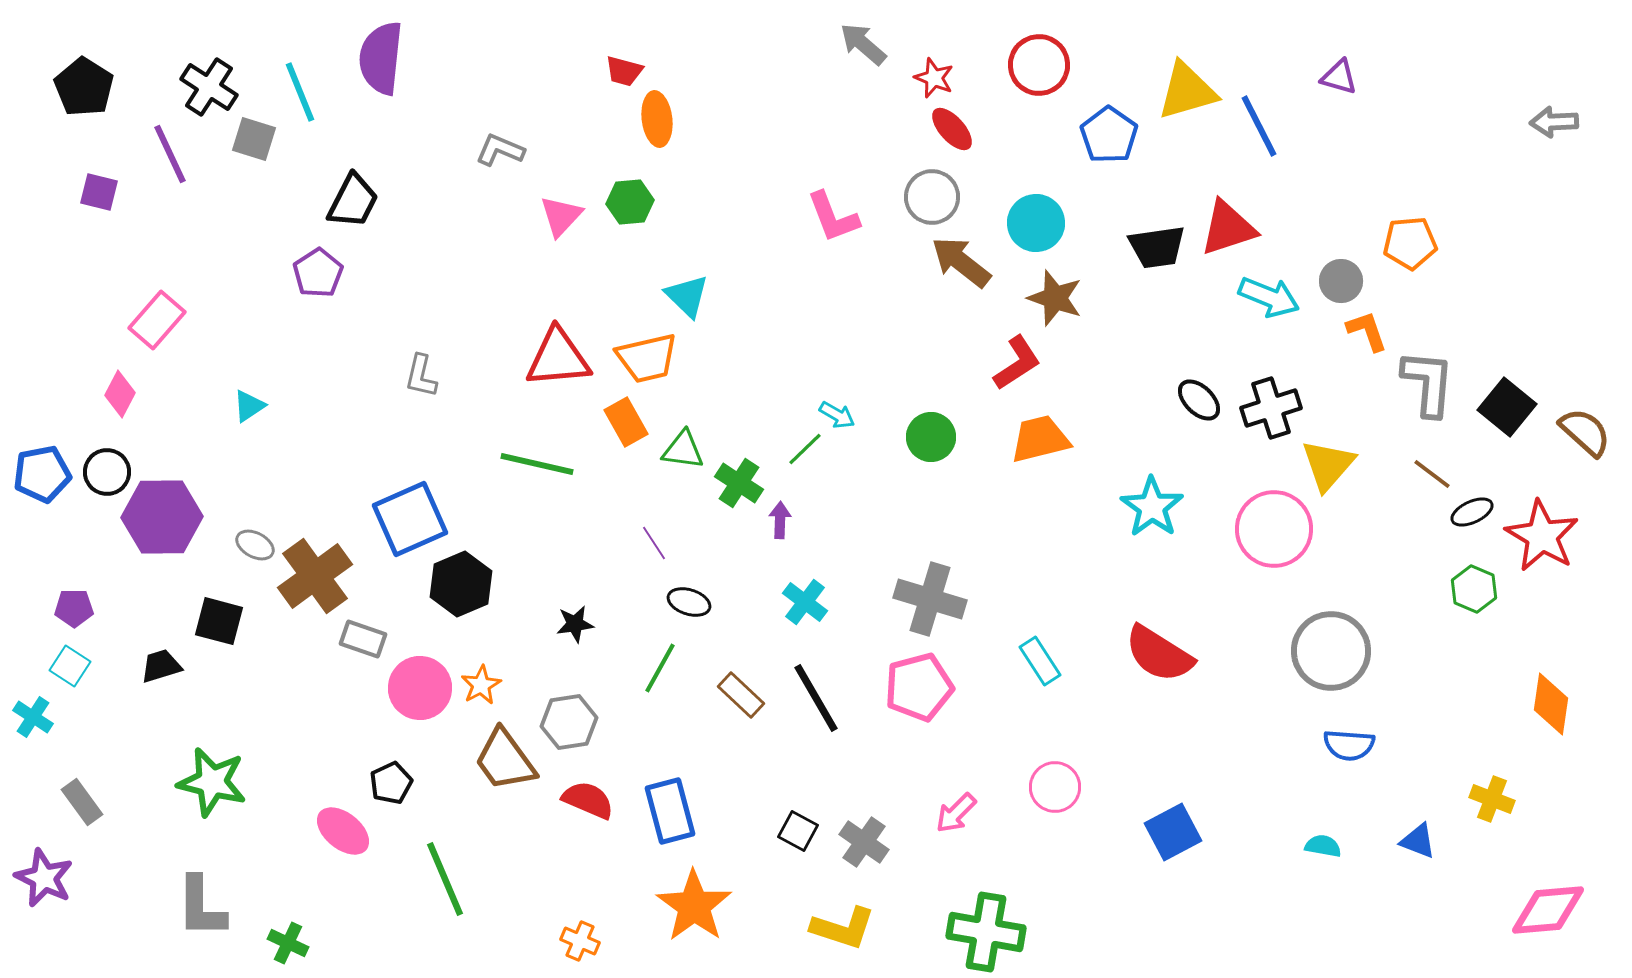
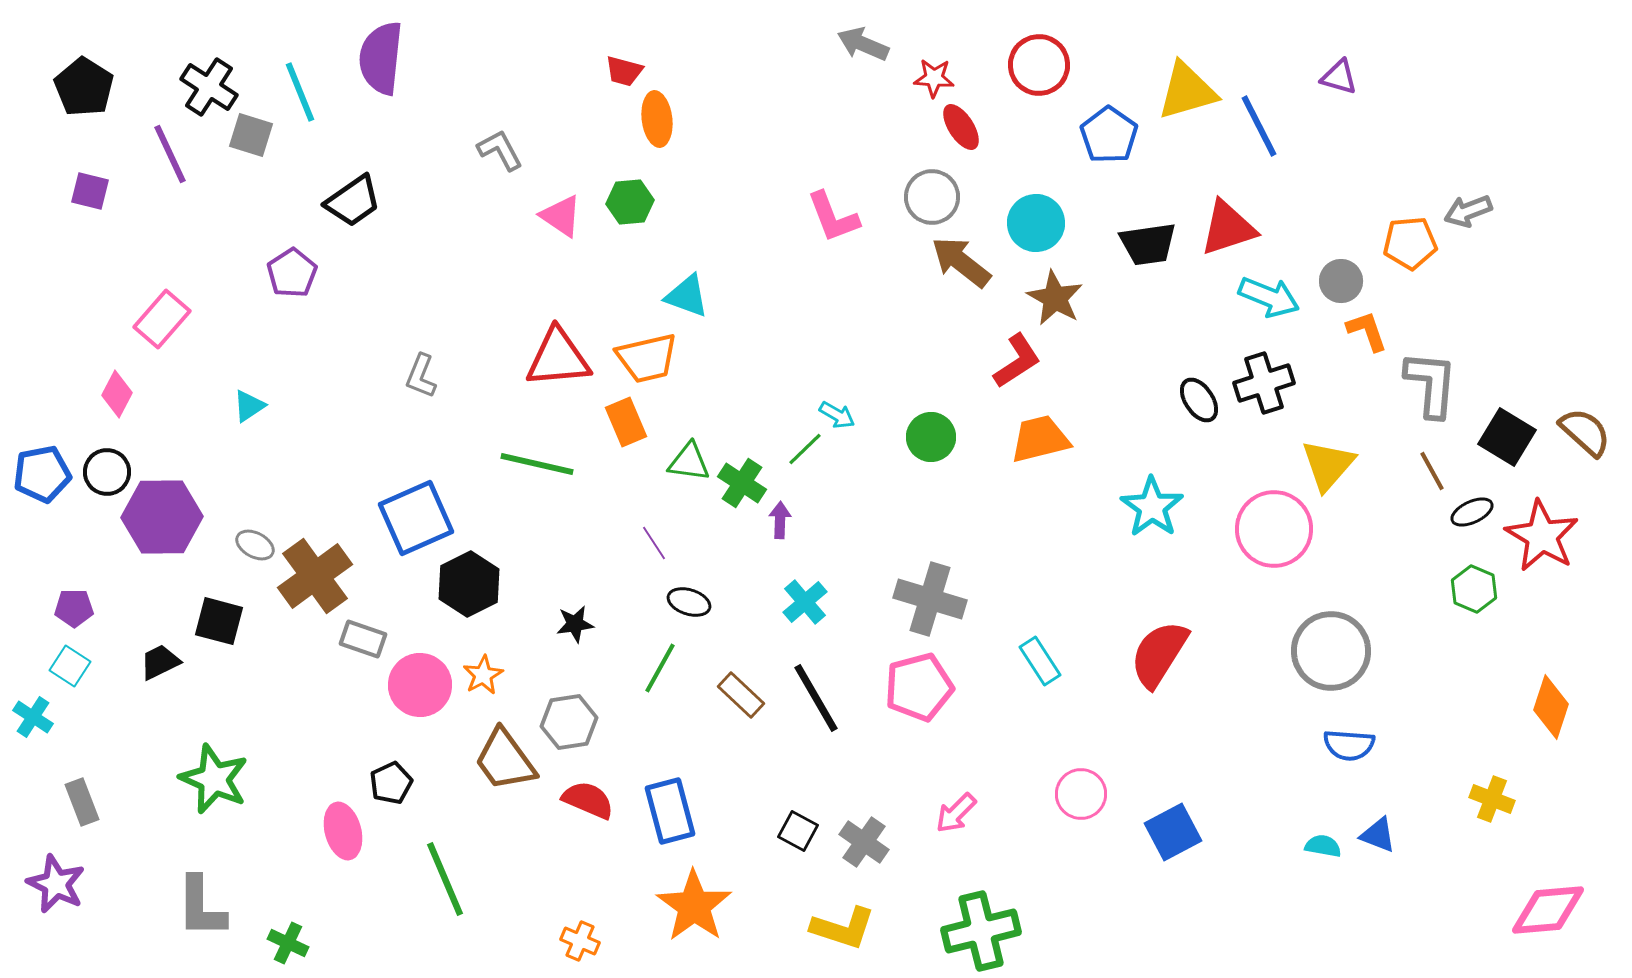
gray arrow at (863, 44): rotated 18 degrees counterclockwise
red star at (934, 78): rotated 18 degrees counterclockwise
gray arrow at (1554, 122): moved 86 px left, 89 px down; rotated 18 degrees counterclockwise
red ellipse at (952, 129): moved 9 px right, 2 px up; rotated 9 degrees clockwise
gray square at (254, 139): moved 3 px left, 4 px up
gray L-shape at (500, 150): rotated 39 degrees clockwise
purple square at (99, 192): moved 9 px left, 1 px up
black trapezoid at (353, 201): rotated 28 degrees clockwise
pink triangle at (561, 216): rotated 39 degrees counterclockwise
black trapezoid at (1157, 247): moved 9 px left, 3 px up
purple pentagon at (318, 273): moved 26 px left
cyan triangle at (687, 296): rotated 24 degrees counterclockwise
brown star at (1055, 298): rotated 10 degrees clockwise
pink rectangle at (157, 320): moved 5 px right, 1 px up
red L-shape at (1017, 363): moved 2 px up
gray L-shape at (421, 376): rotated 9 degrees clockwise
gray L-shape at (1428, 383): moved 3 px right, 1 px down
pink diamond at (120, 394): moved 3 px left
black ellipse at (1199, 400): rotated 12 degrees clockwise
black square at (1507, 407): moved 30 px down; rotated 8 degrees counterclockwise
black cross at (1271, 408): moved 7 px left, 25 px up
orange rectangle at (626, 422): rotated 6 degrees clockwise
green triangle at (683, 450): moved 6 px right, 12 px down
brown line at (1432, 474): moved 3 px up; rotated 24 degrees clockwise
green cross at (739, 483): moved 3 px right
blue square at (410, 519): moved 6 px right, 1 px up
black hexagon at (461, 584): moved 8 px right; rotated 4 degrees counterclockwise
cyan cross at (805, 602): rotated 12 degrees clockwise
red semicircle at (1159, 654): rotated 90 degrees clockwise
black trapezoid at (161, 666): moved 1 px left, 4 px up; rotated 9 degrees counterclockwise
orange star at (481, 685): moved 2 px right, 10 px up
pink circle at (420, 688): moved 3 px up
orange diamond at (1551, 704): moved 3 px down; rotated 10 degrees clockwise
green star at (212, 782): moved 2 px right, 3 px up; rotated 10 degrees clockwise
pink circle at (1055, 787): moved 26 px right, 7 px down
gray rectangle at (82, 802): rotated 15 degrees clockwise
pink ellipse at (343, 831): rotated 36 degrees clockwise
blue triangle at (1418, 841): moved 40 px left, 6 px up
purple star at (44, 878): moved 12 px right, 6 px down
green cross at (986, 932): moved 5 px left, 1 px up; rotated 24 degrees counterclockwise
